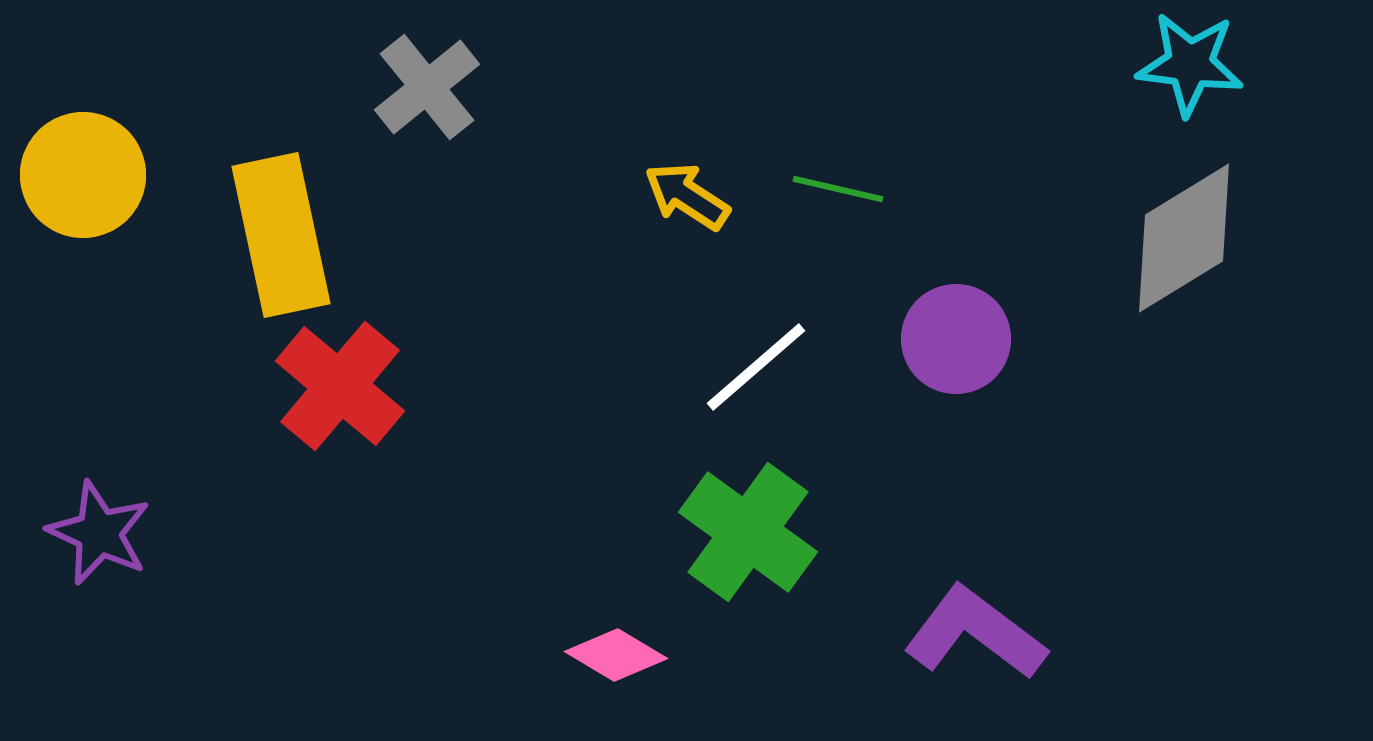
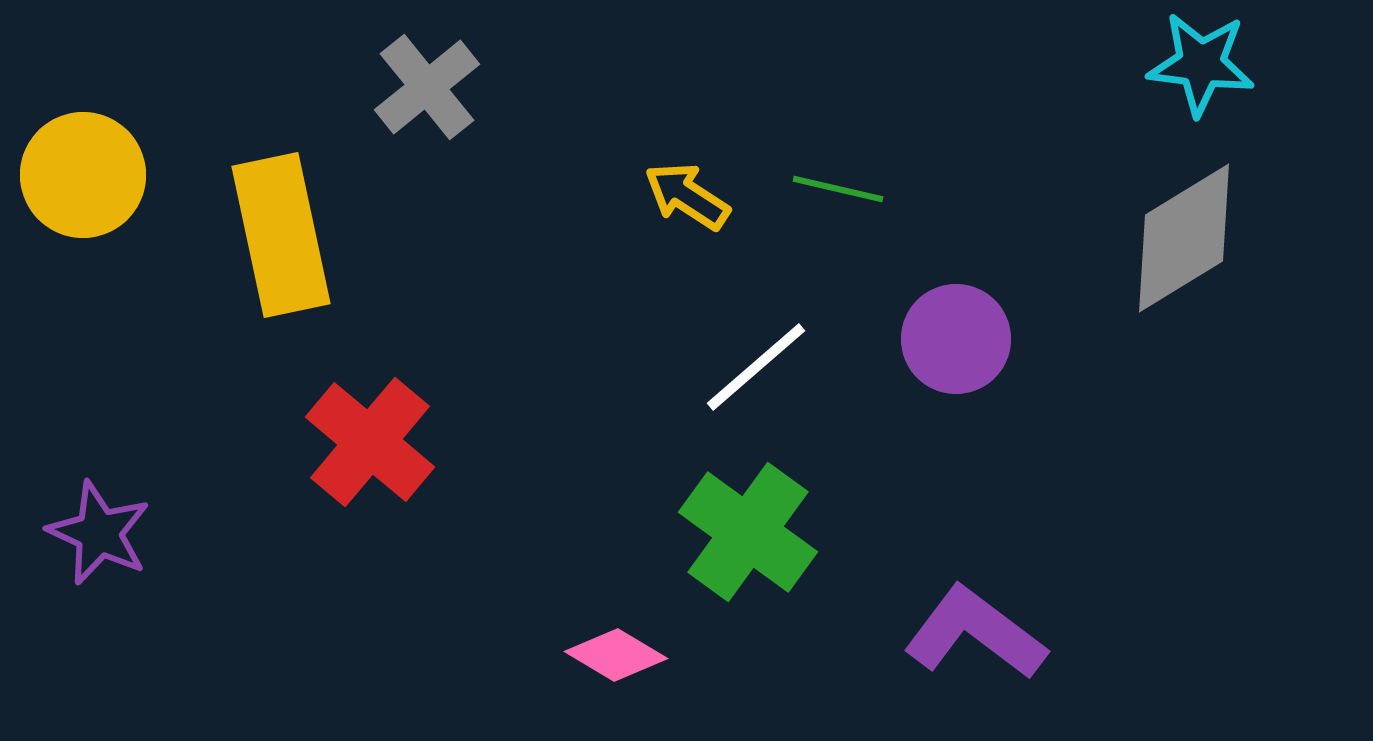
cyan star: moved 11 px right
red cross: moved 30 px right, 56 px down
